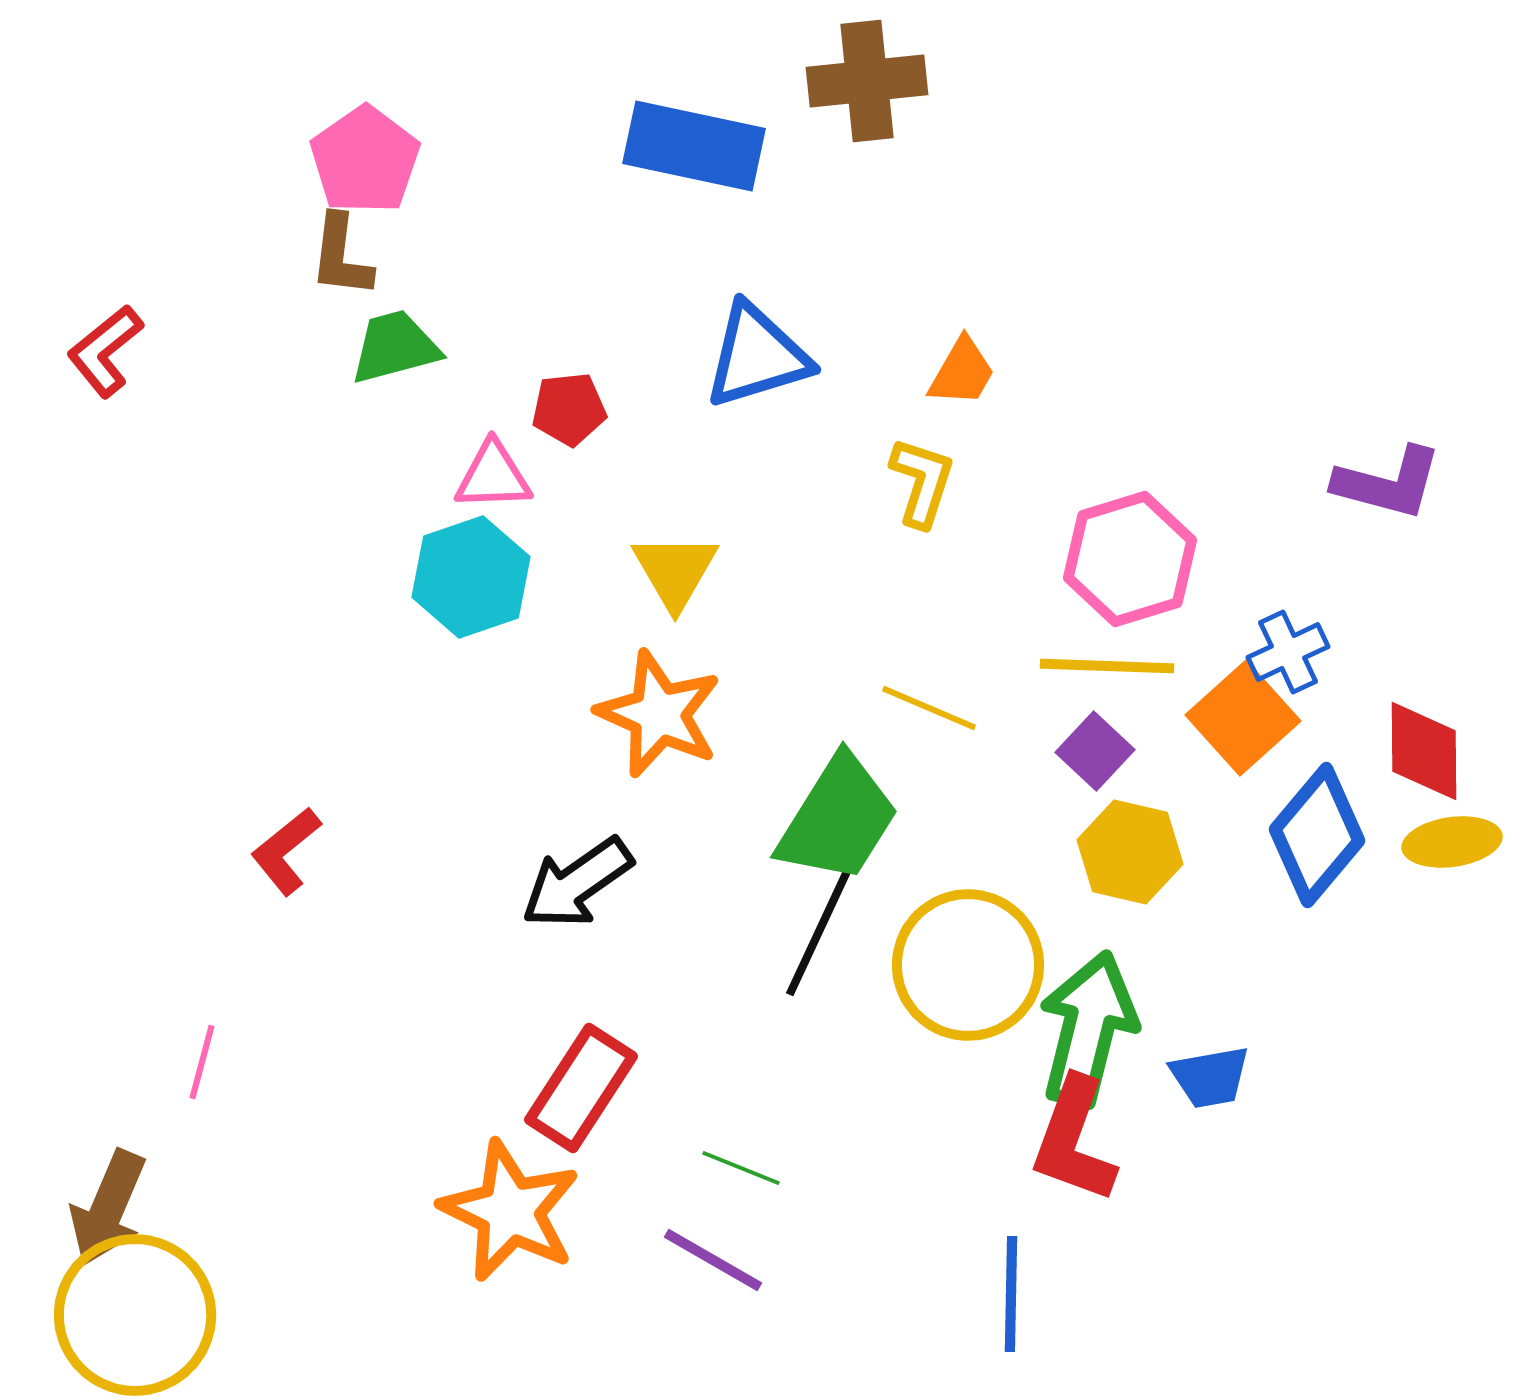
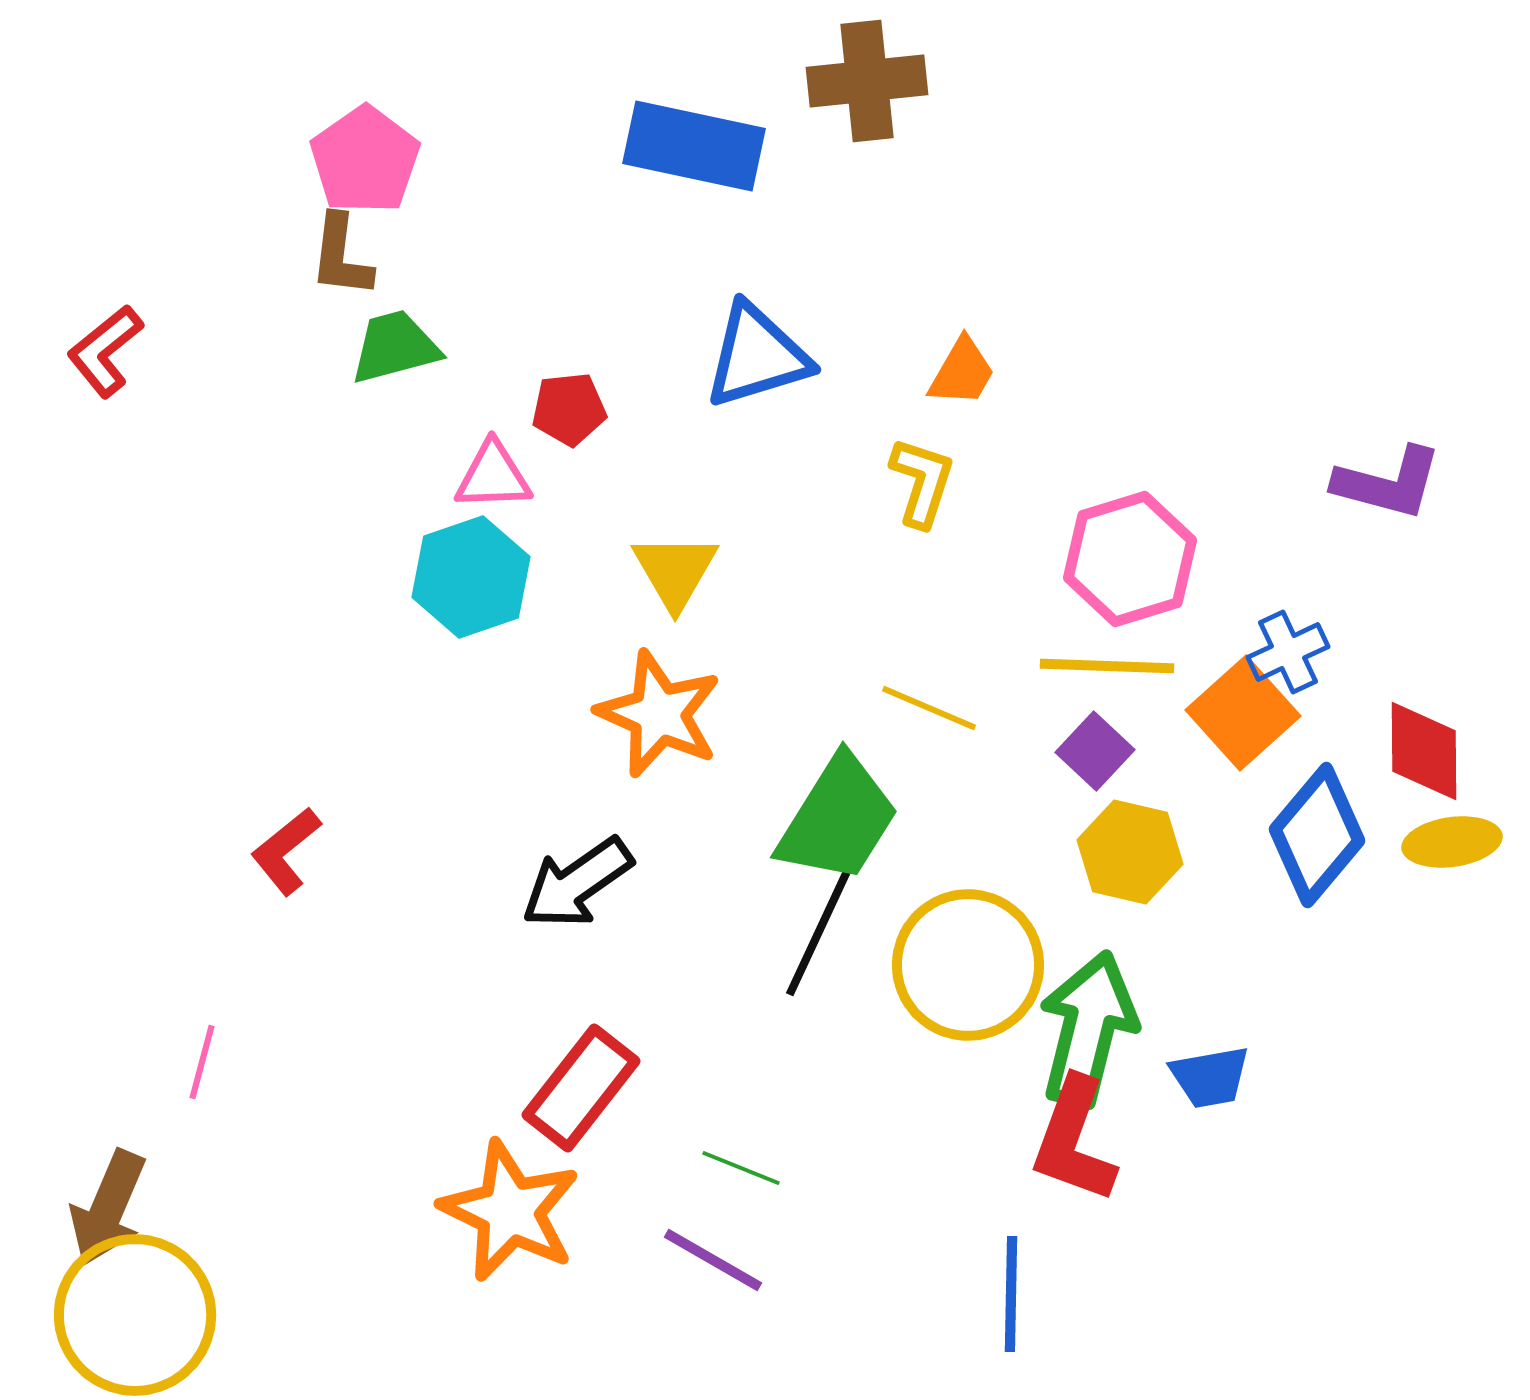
orange square at (1243, 718): moved 5 px up
red rectangle at (581, 1088): rotated 5 degrees clockwise
